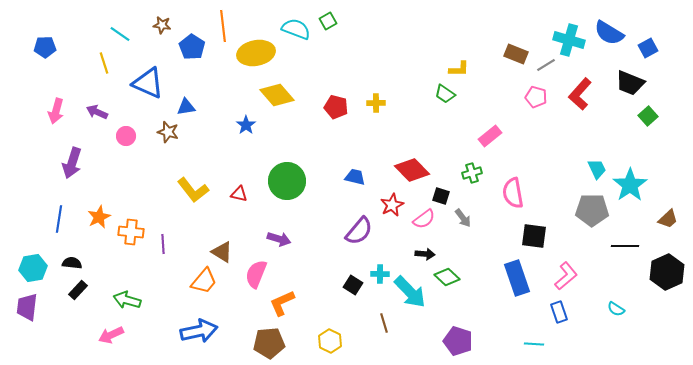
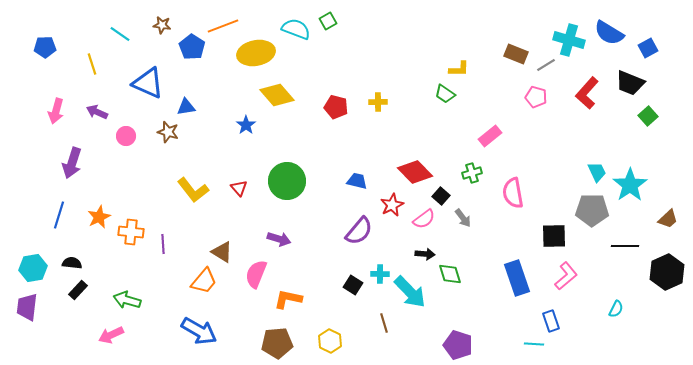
orange line at (223, 26): rotated 76 degrees clockwise
yellow line at (104, 63): moved 12 px left, 1 px down
red L-shape at (580, 94): moved 7 px right, 1 px up
yellow cross at (376, 103): moved 2 px right, 1 px up
cyan trapezoid at (597, 169): moved 3 px down
red diamond at (412, 170): moved 3 px right, 2 px down
blue trapezoid at (355, 177): moved 2 px right, 4 px down
red triangle at (239, 194): moved 6 px up; rotated 36 degrees clockwise
black square at (441, 196): rotated 24 degrees clockwise
blue line at (59, 219): moved 4 px up; rotated 8 degrees clockwise
black square at (534, 236): moved 20 px right; rotated 8 degrees counterclockwise
green diamond at (447, 277): moved 3 px right, 3 px up; rotated 30 degrees clockwise
orange L-shape at (282, 303): moved 6 px right, 4 px up; rotated 36 degrees clockwise
cyan semicircle at (616, 309): rotated 96 degrees counterclockwise
blue rectangle at (559, 312): moved 8 px left, 9 px down
blue arrow at (199, 331): rotated 42 degrees clockwise
purple pentagon at (458, 341): moved 4 px down
brown pentagon at (269, 343): moved 8 px right
